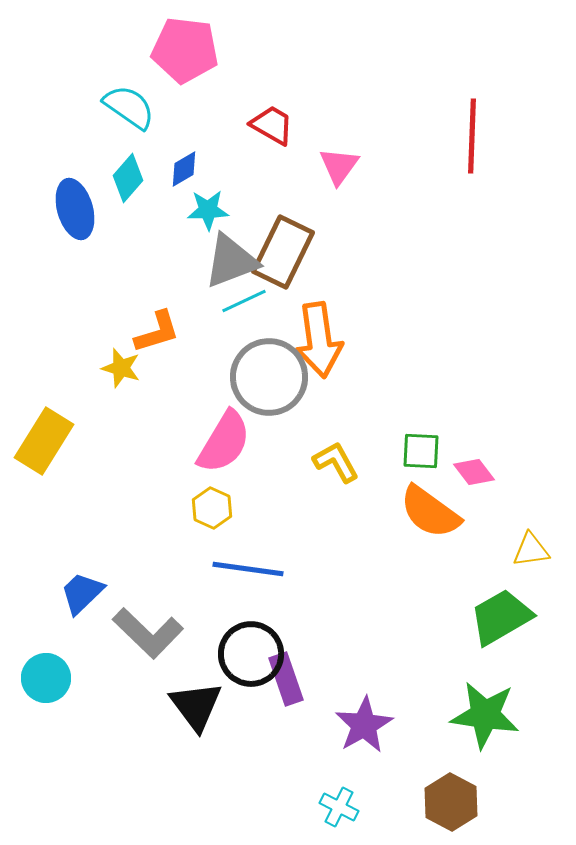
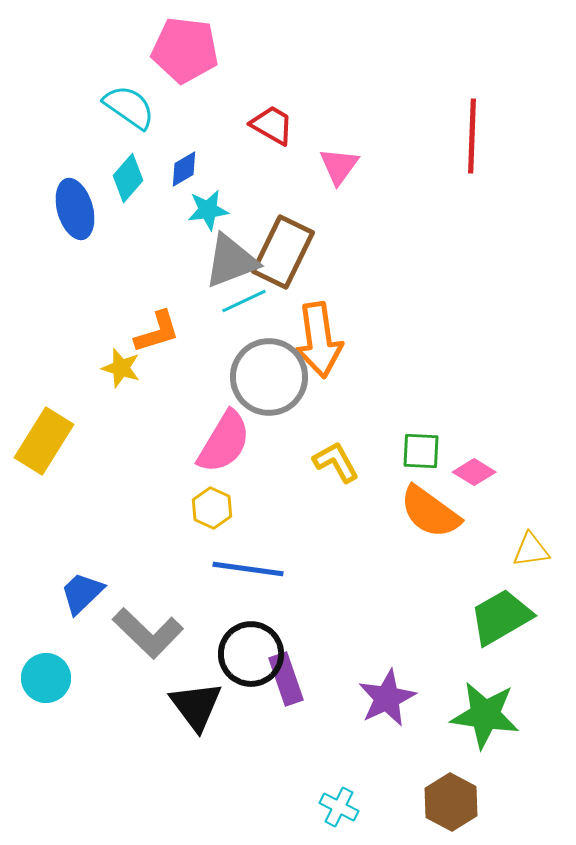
cyan star: rotated 6 degrees counterclockwise
pink diamond: rotated 21 degrees counterclockwise
purple star: moved 23 px right, 27 px up; rotated 4 degrees clockwise
